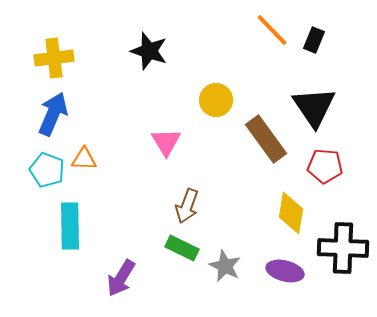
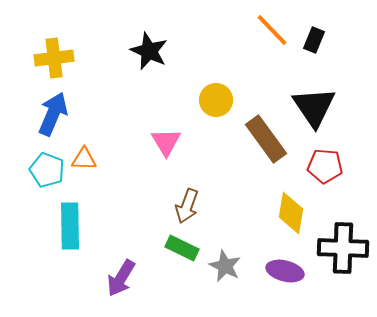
black star: rotated 6 degrees clockwise
